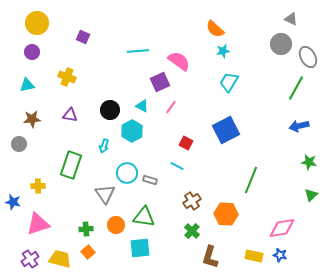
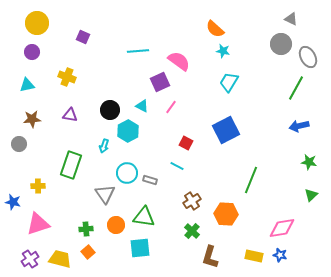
cyan star at (223, 51): rotated 24 degrees clockwise
cyan hexagon at (132, 131): moved 4 px left
